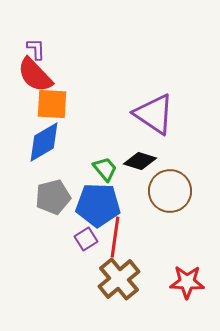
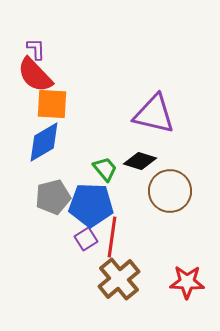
purple triangle: rotated 21 degrees counterclockwise
blue pentagon: moved 7 px left
red line: moved 3 px left
